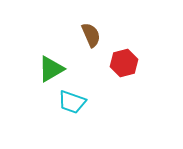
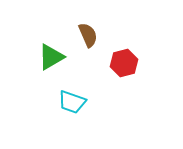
brown semicircle: moved 3 px left
green triangle: moved 12 px up
